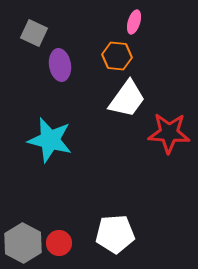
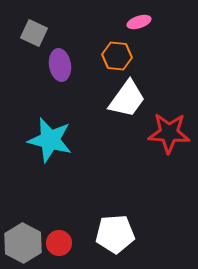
pink ellipse: moved 5 px right; rotated 55 degrees clockwise
